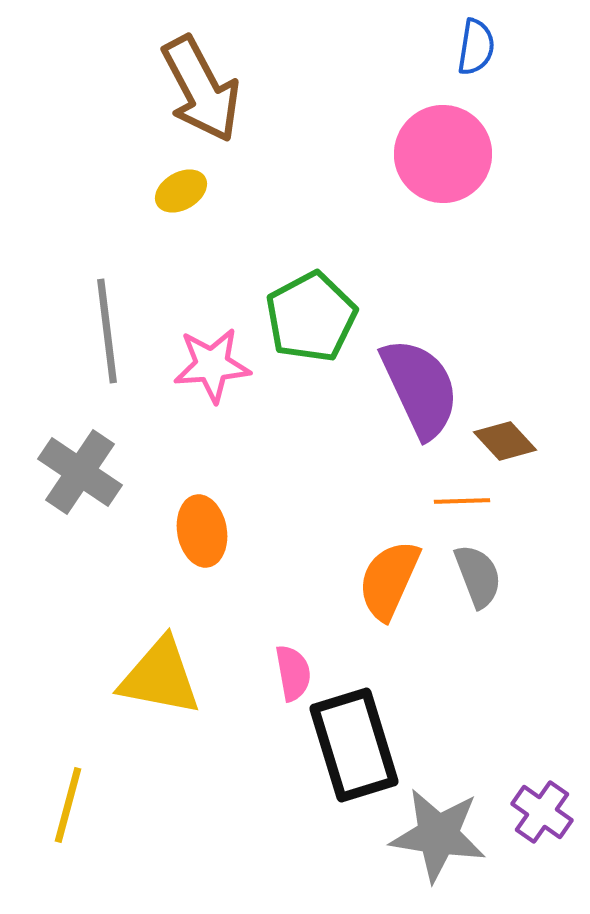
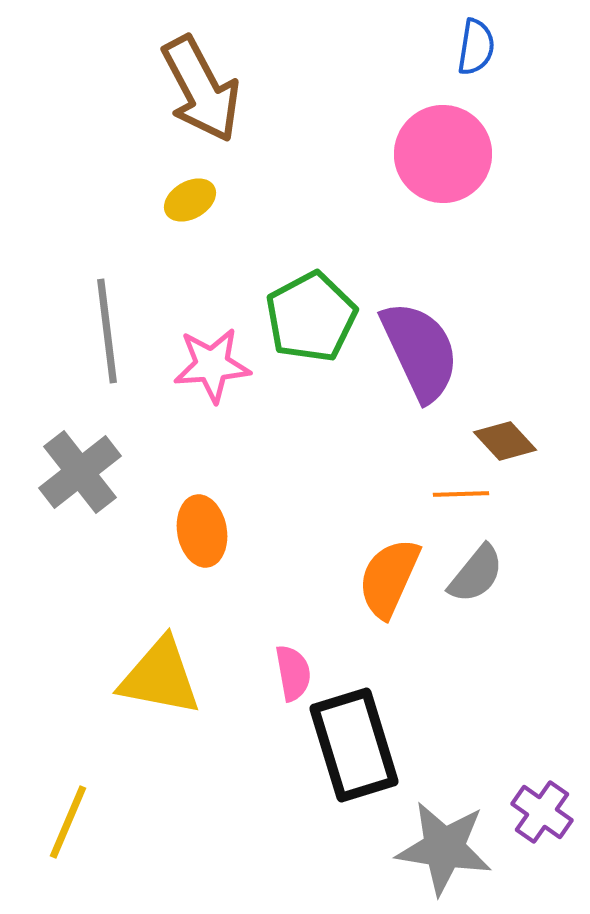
yellow ellipse: moved 9 px right, 9 px down
purple semicircle: moved 37 px up
gray cross: rotated 18 degrees clockwise
orange line: moved 1 px left, 7 px up
gray semicircle: moved 2 px left, 2 px up; rotated 60 degrees clockwise
orange semicircle: moved 2 px up
yellow line: moved 17 px down; rotated 8 degrees clockwise
gray star: moved 6 px right, 13 px down
